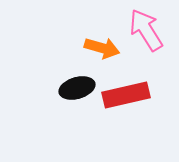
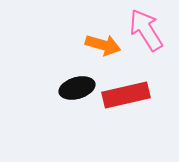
orange arrow: moved 1 px right, 3 px up
